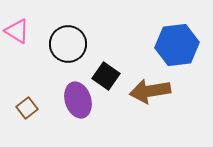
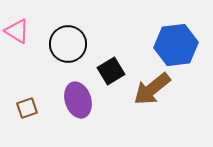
blue hexagon: moved 1 px left
black square: moved 5 px right, 5 px up; rotated 24 degrees clockwise
brown arrow: moved 2 px right, 2 px up; rotated 30 degrees counterclockwise
brown square: rotated 20 degrees clockwise
